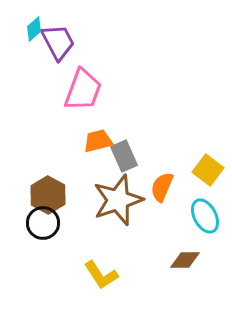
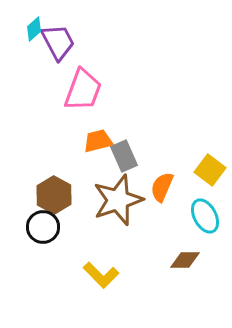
yellow square: moved 2 px right
brown hexagon: moved 6 px right
black circle: moved 4 px down
yellow L-shape: rotated 12 degrees counterclockwise
